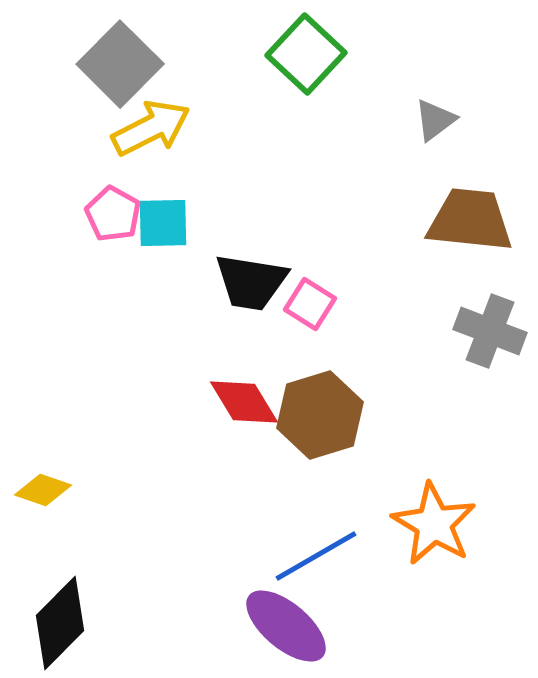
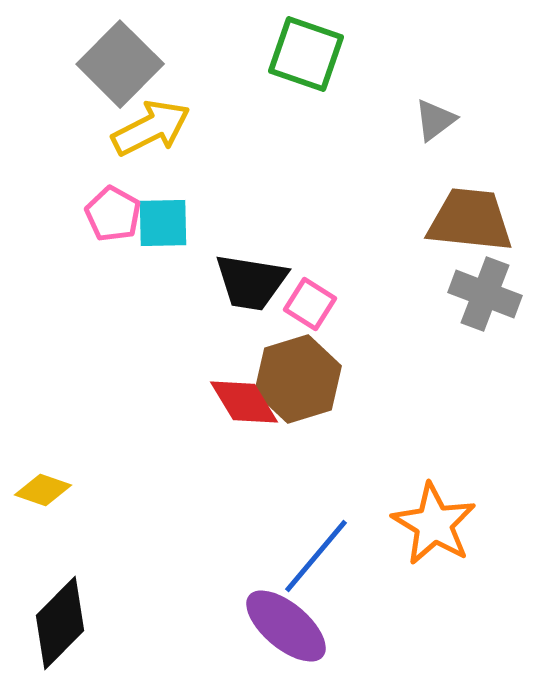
green square: rotated 24 degrees counterclockwise
gray cross: moved 5 px left, 37 px up
brown hexagon: moved 22 px left, 36 px up
blue line: rotated 20 degrees counterclockwise
